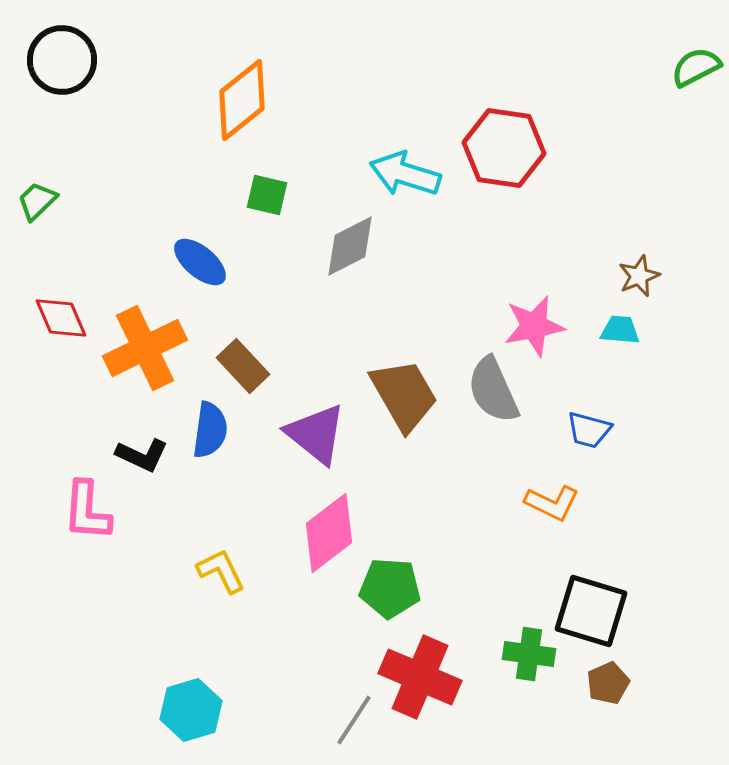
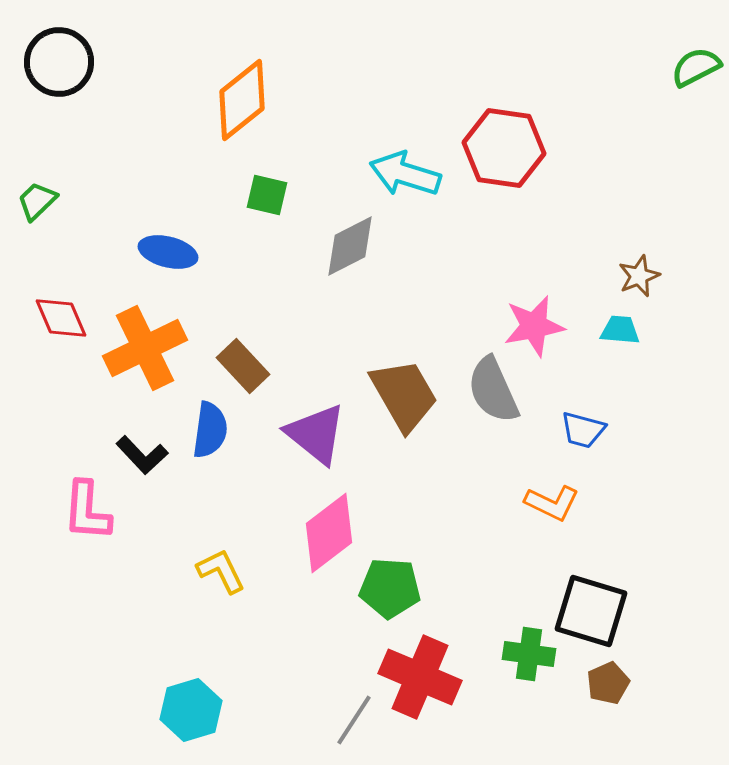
black circle: moved 3 px left, 2 px down
blue ellipse: moved 32 px left, 10 px up; rotated 26 degrees counterclockwise
blue trapezoid: moved 6 px left
black L-shape: rotated 22 degrees clockwise
